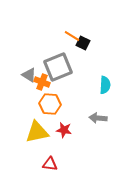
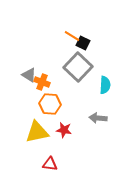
gray square: moved 20 px right; rotated 24 degrees counterclockwise
